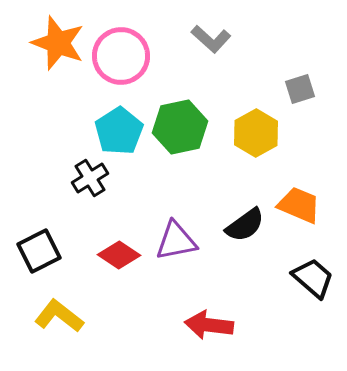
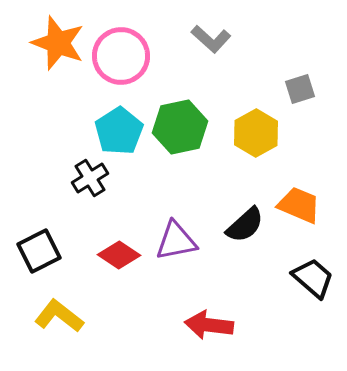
black semicircle: rotated 6 degrees counterclockwise
